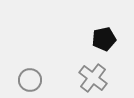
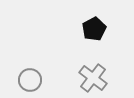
black pentagon: moved 10 px left, 10 px up; rotated 15 degrees counterclockwise
